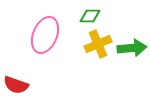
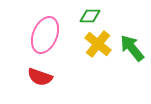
yellow cross: rotated 28 degrees counterclockwise
green arrow: rotated 124 degrees counterclockwise
red semicircle: moved 24 px right, 8 px up
